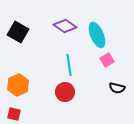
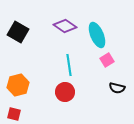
orange hexagon: rotated 10 degrees clockwise
